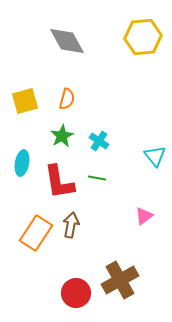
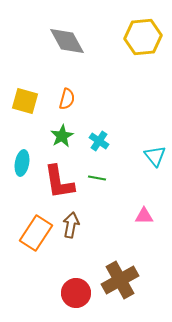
yellow square: rotated 32 degrees clockwise
pink triangle: rotated 36 degrees clockwise
